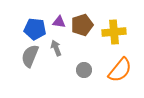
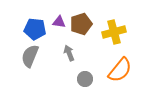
brown pentagon: moved 1 px left, 1 px up
yellow cross: rotated 10 degrees counterclockwise
gray arrow: moved 13 px right, 5 px down
gray circle: moved 1 px right, 9 px down
